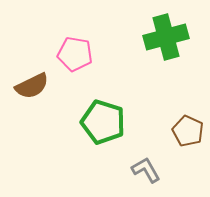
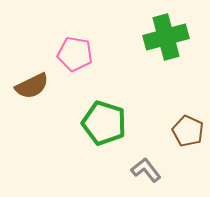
green pentagon: moved 1 px right, 1 px down
gray L-shape: rotated 8 degrees counterclockwise
